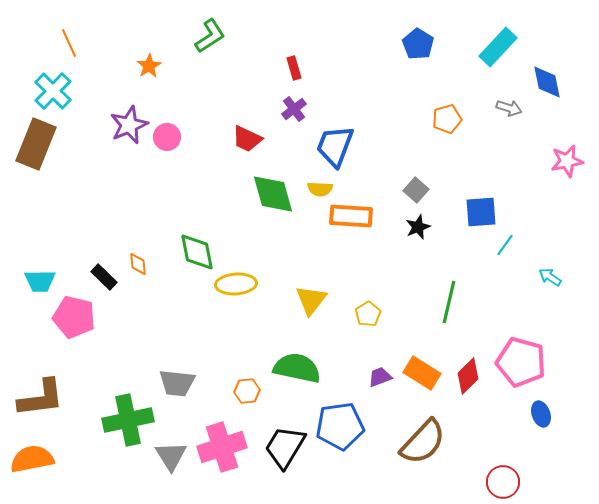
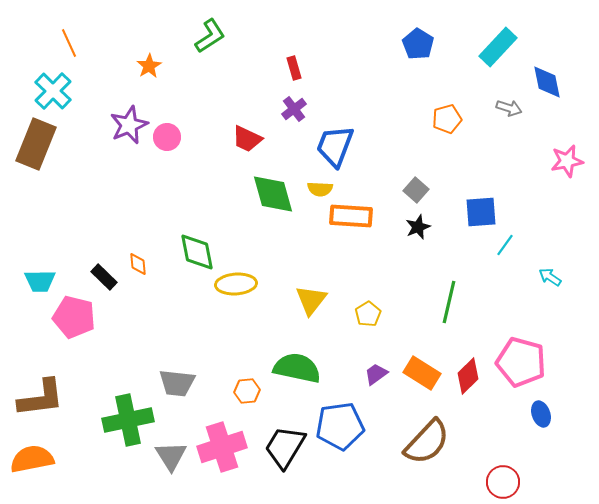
purple trapezoid at (380, 377): moved 4 px left, 3 px up; rotated 15 degrees counterclockwise
brown semicircle at (423, 442): moved 4 px right
